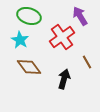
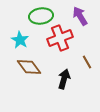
green ellipse: moved 12 px right; rotated 25 degrees counterclockwise
red cross: moved 2 px left, 1 px down; rotated 15 degrees clockwise
